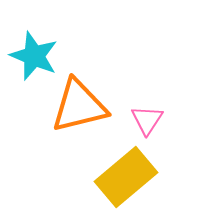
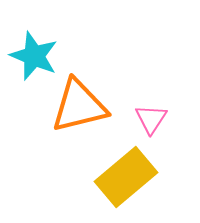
pink triangle: moved 4 px right, 1 px up
